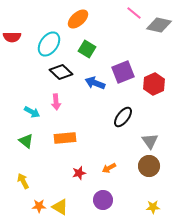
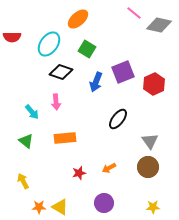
black diamond: rotated 25 degrees counterclockwise
blue arrow: moved 1 px right, 1 px up; rotated 90 degrees counterclockwise
cyan arrow: rotated 21 degrees clockwise
black ellipse: moved 5 px left, 2 px down
brown circle: moved 1 px left, 1 px down
purple circle: moved 1 px right, 3 px down
orange star: moved 1 px down
